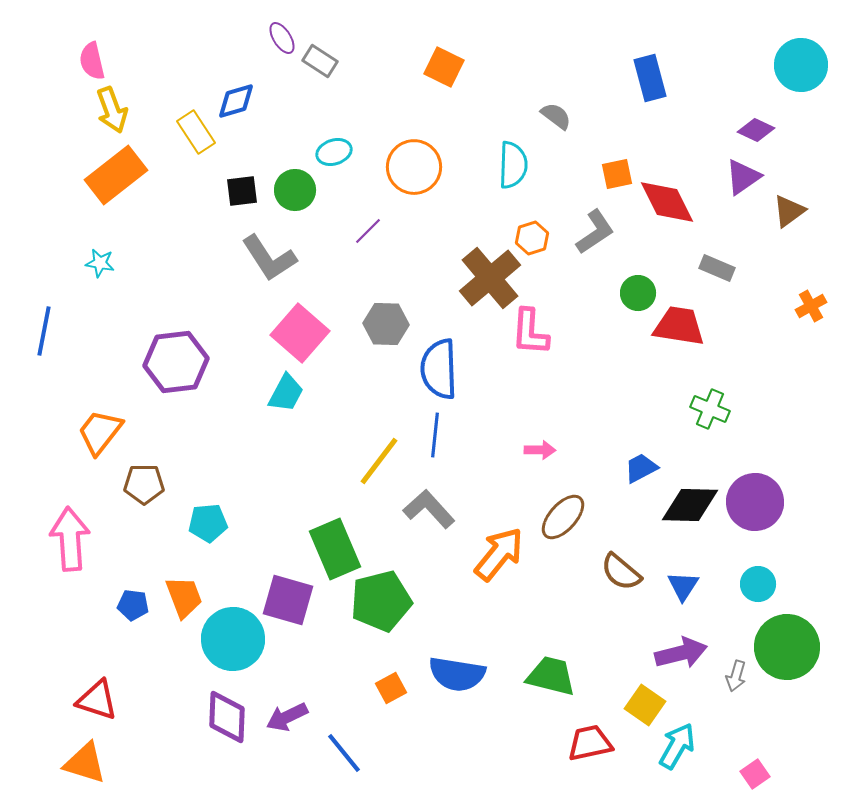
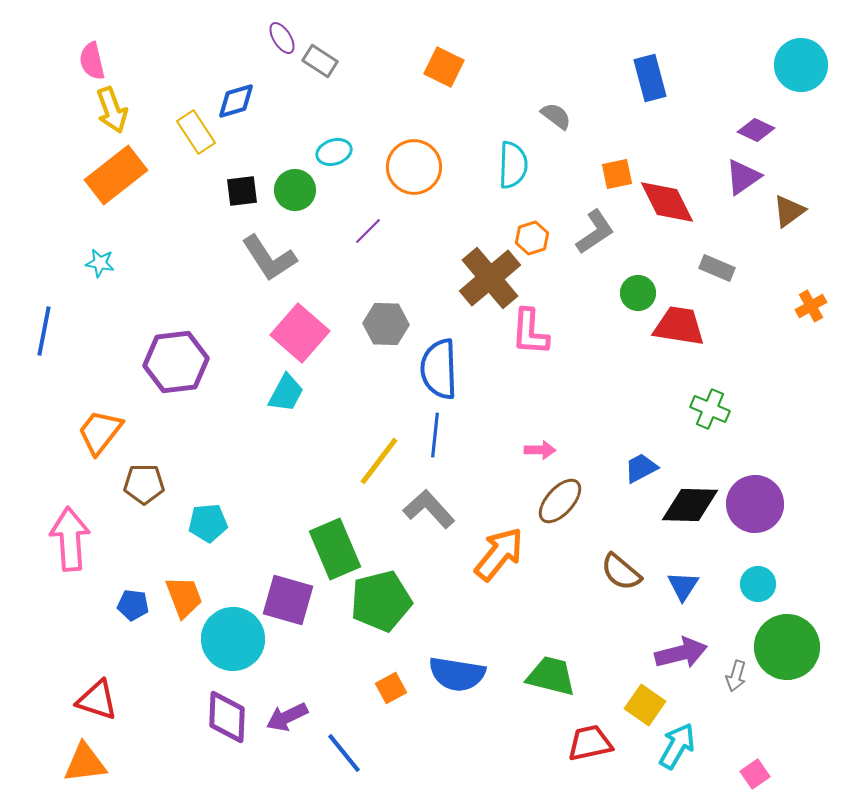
purple circle at (755, 502): moved 2 px down
brown ellipse at (563, 517): moved 3 px left, 16 px up
orange triangle at (85, 763): rotated 24 degrees counterclockwise
